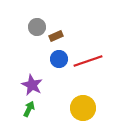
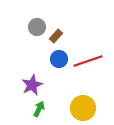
brown rectangle: rotated 24 degrees counterclockwise
purple star: rotated 20 degrees clockwise
green arrow: moved 10 px right
